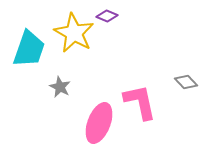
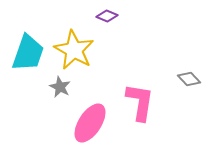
yellow star: moved 17 px down
cyan trapezoid: moved 1 px left, 4 px down
gray diamond: moved 3 px right, 3 px up
pink L-shape: rotated 21 degrees clockwise
pink ellipse: moved 9 px left; rotated 12 degrees clockwise
